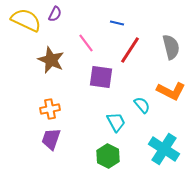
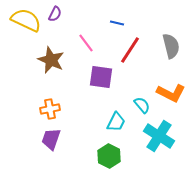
gray semicircle: moved 1 px up
orange L-shape: moved 2 px down
cyan trapezoid: rotated 55 degrees clockwise
cyan cross: moved 5 px left, 13 px up
green hexagon: moved 1 px right
